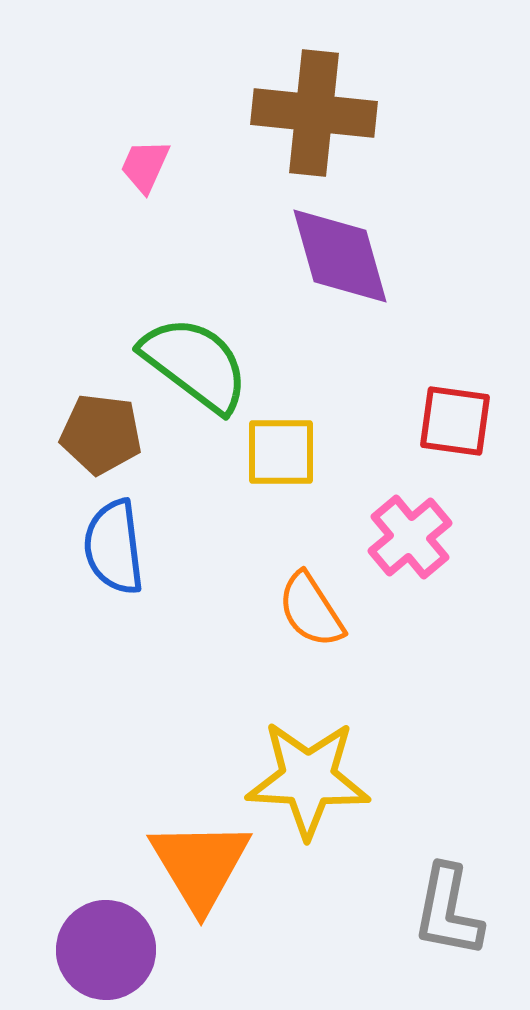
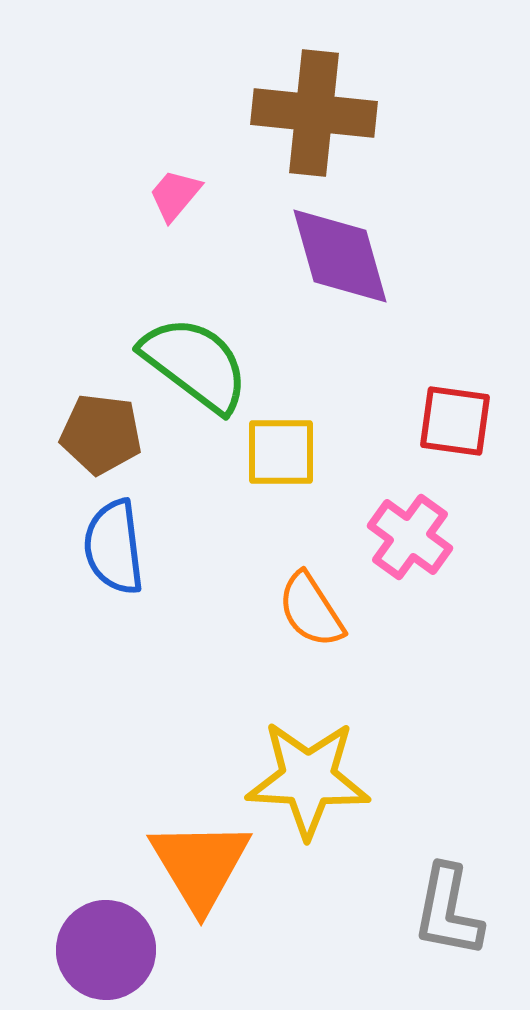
pink trapezoid: moved 30 px right, 29 px down; rotated 16 degrees clockwise
pink cross: rotated 14 degrees counterclockwise
